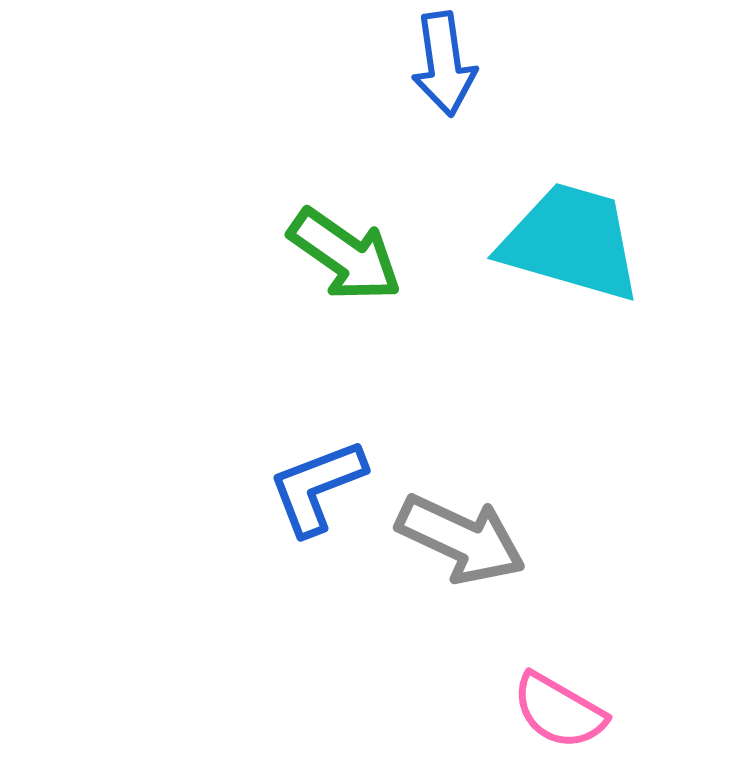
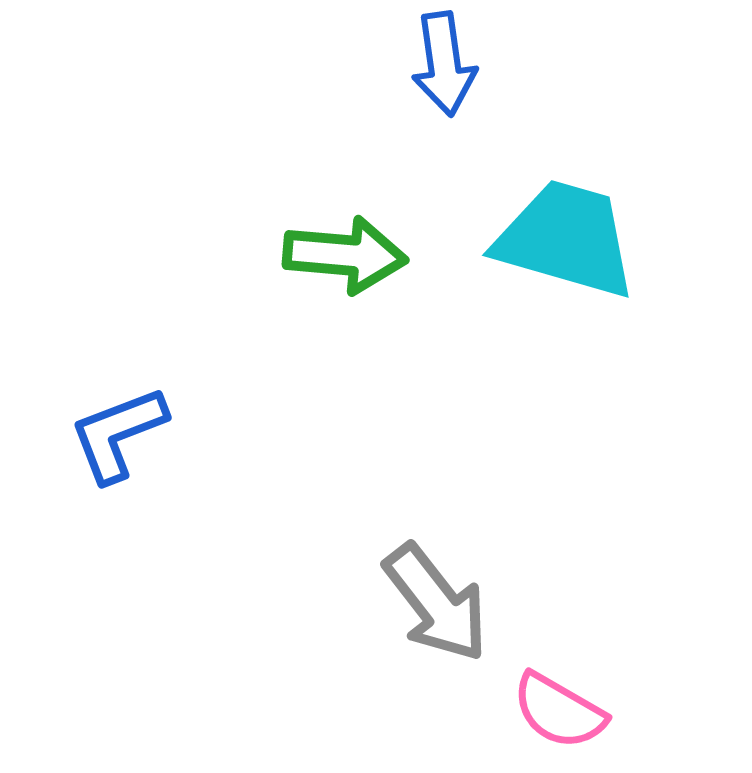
cyan trapezoid: moved 5 px left, 3 px up
green arrow: rotated 30 degrees counterclockwise
blue L-shape: moved 199 px left, 53 px up
gray arrow: moved 25 px left, 64 px down; rotated 27 degrees clockwise
